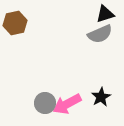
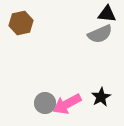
black triangle: moved 2 px right; rotated 24 degrees clockwise
brown hexagon: moved 6 px right
